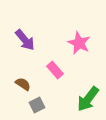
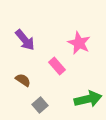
pink rectangle: moved 2 px right, 4 px up
brown semicircle: moved 4 px up
green arrow: rotated 140 degrees counterclockwise
gray square: moved 3 px right; rotated 14 degrees counterclockwise
